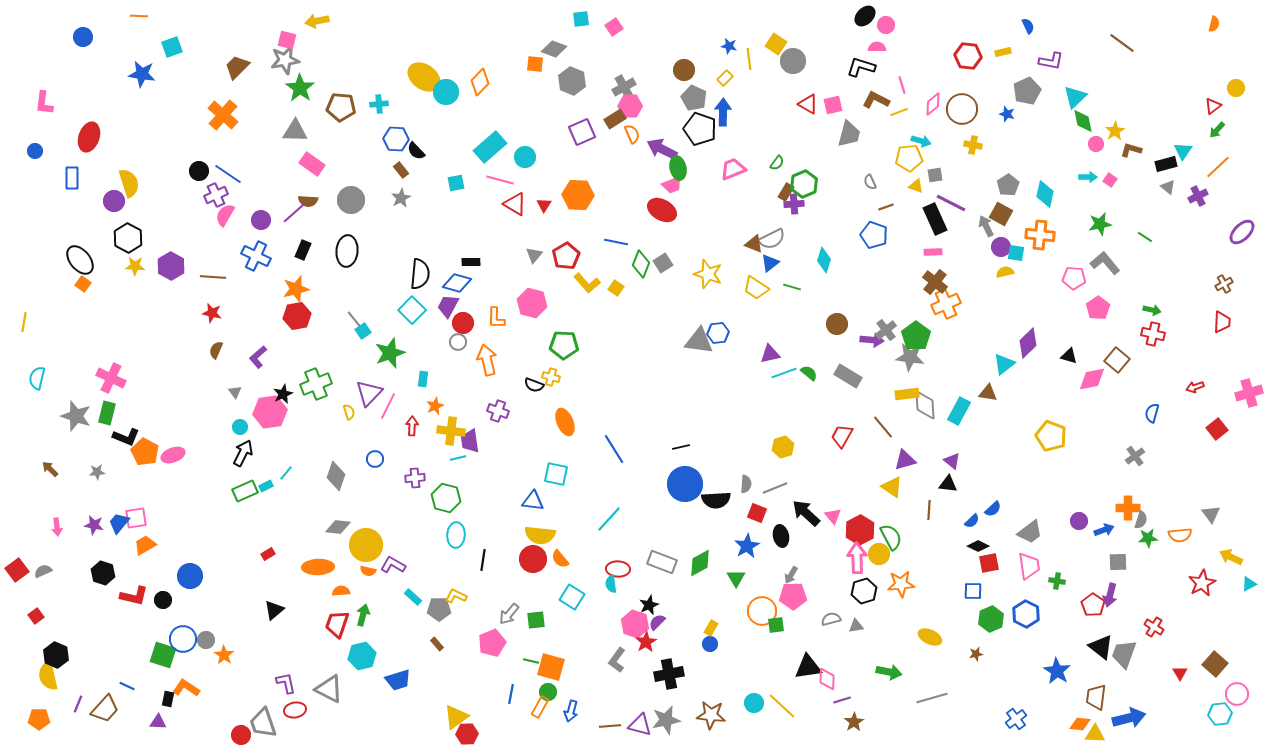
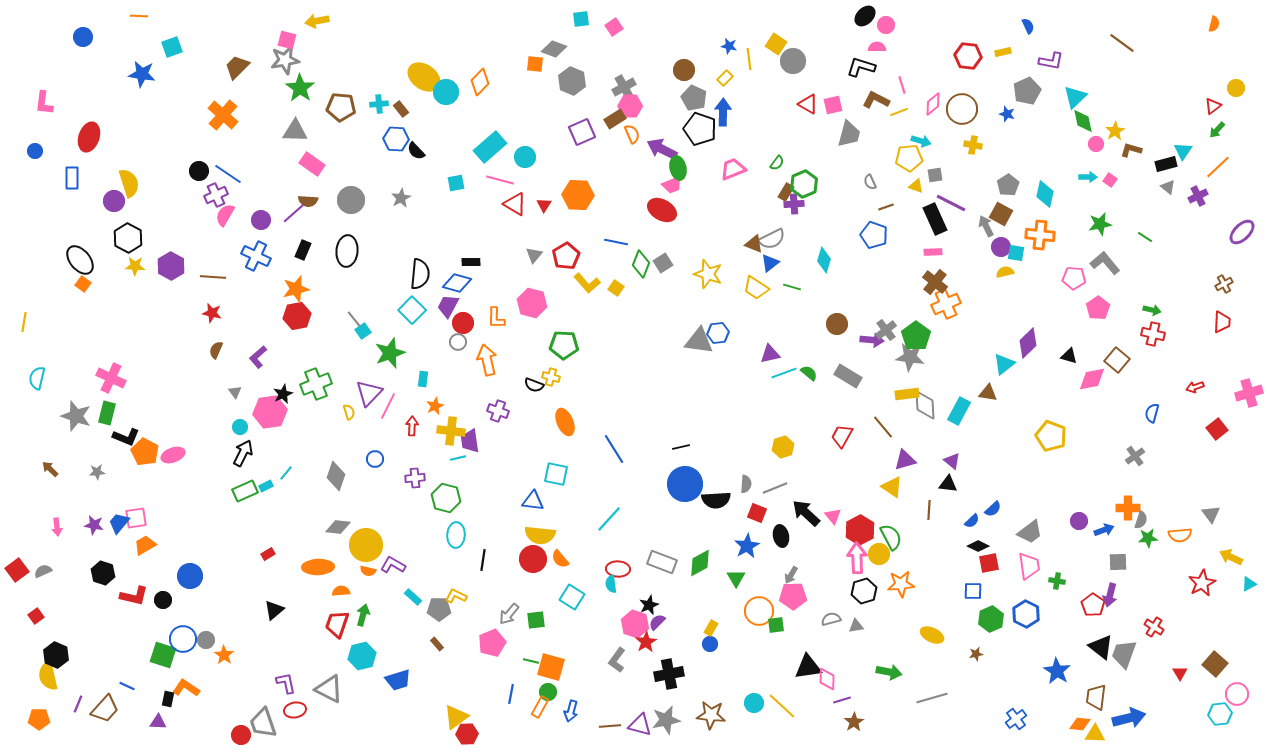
brown rectangle at (401, 170): moved 61 px up
orange circle at (762, 611): moved 3 px left
yellow ellipse at (930, 637): moved 2 px right, 2 px up
